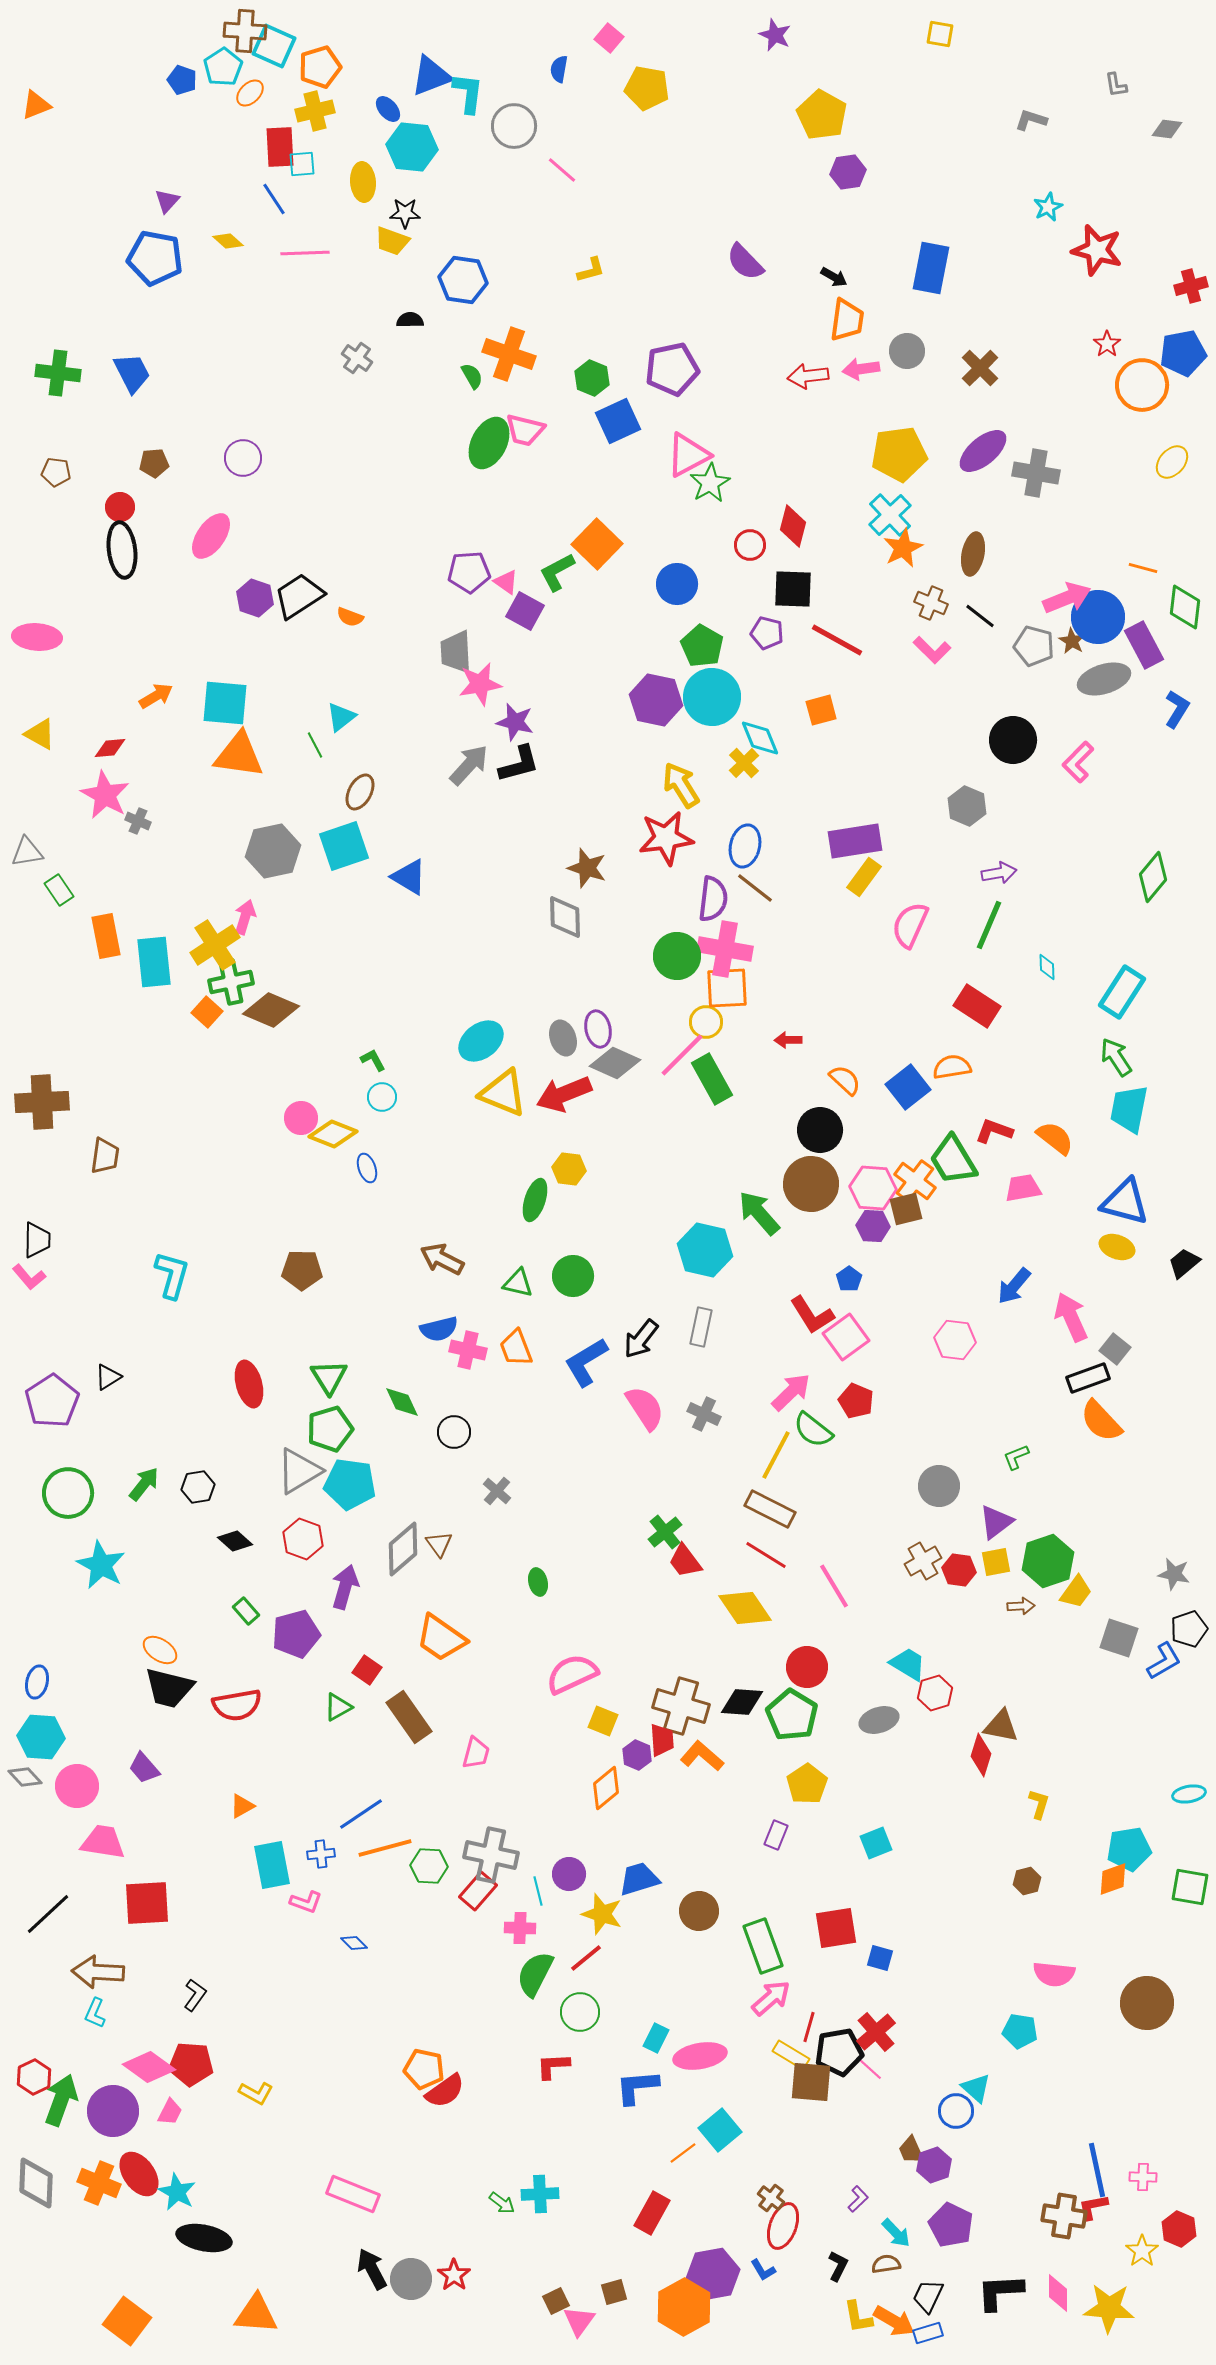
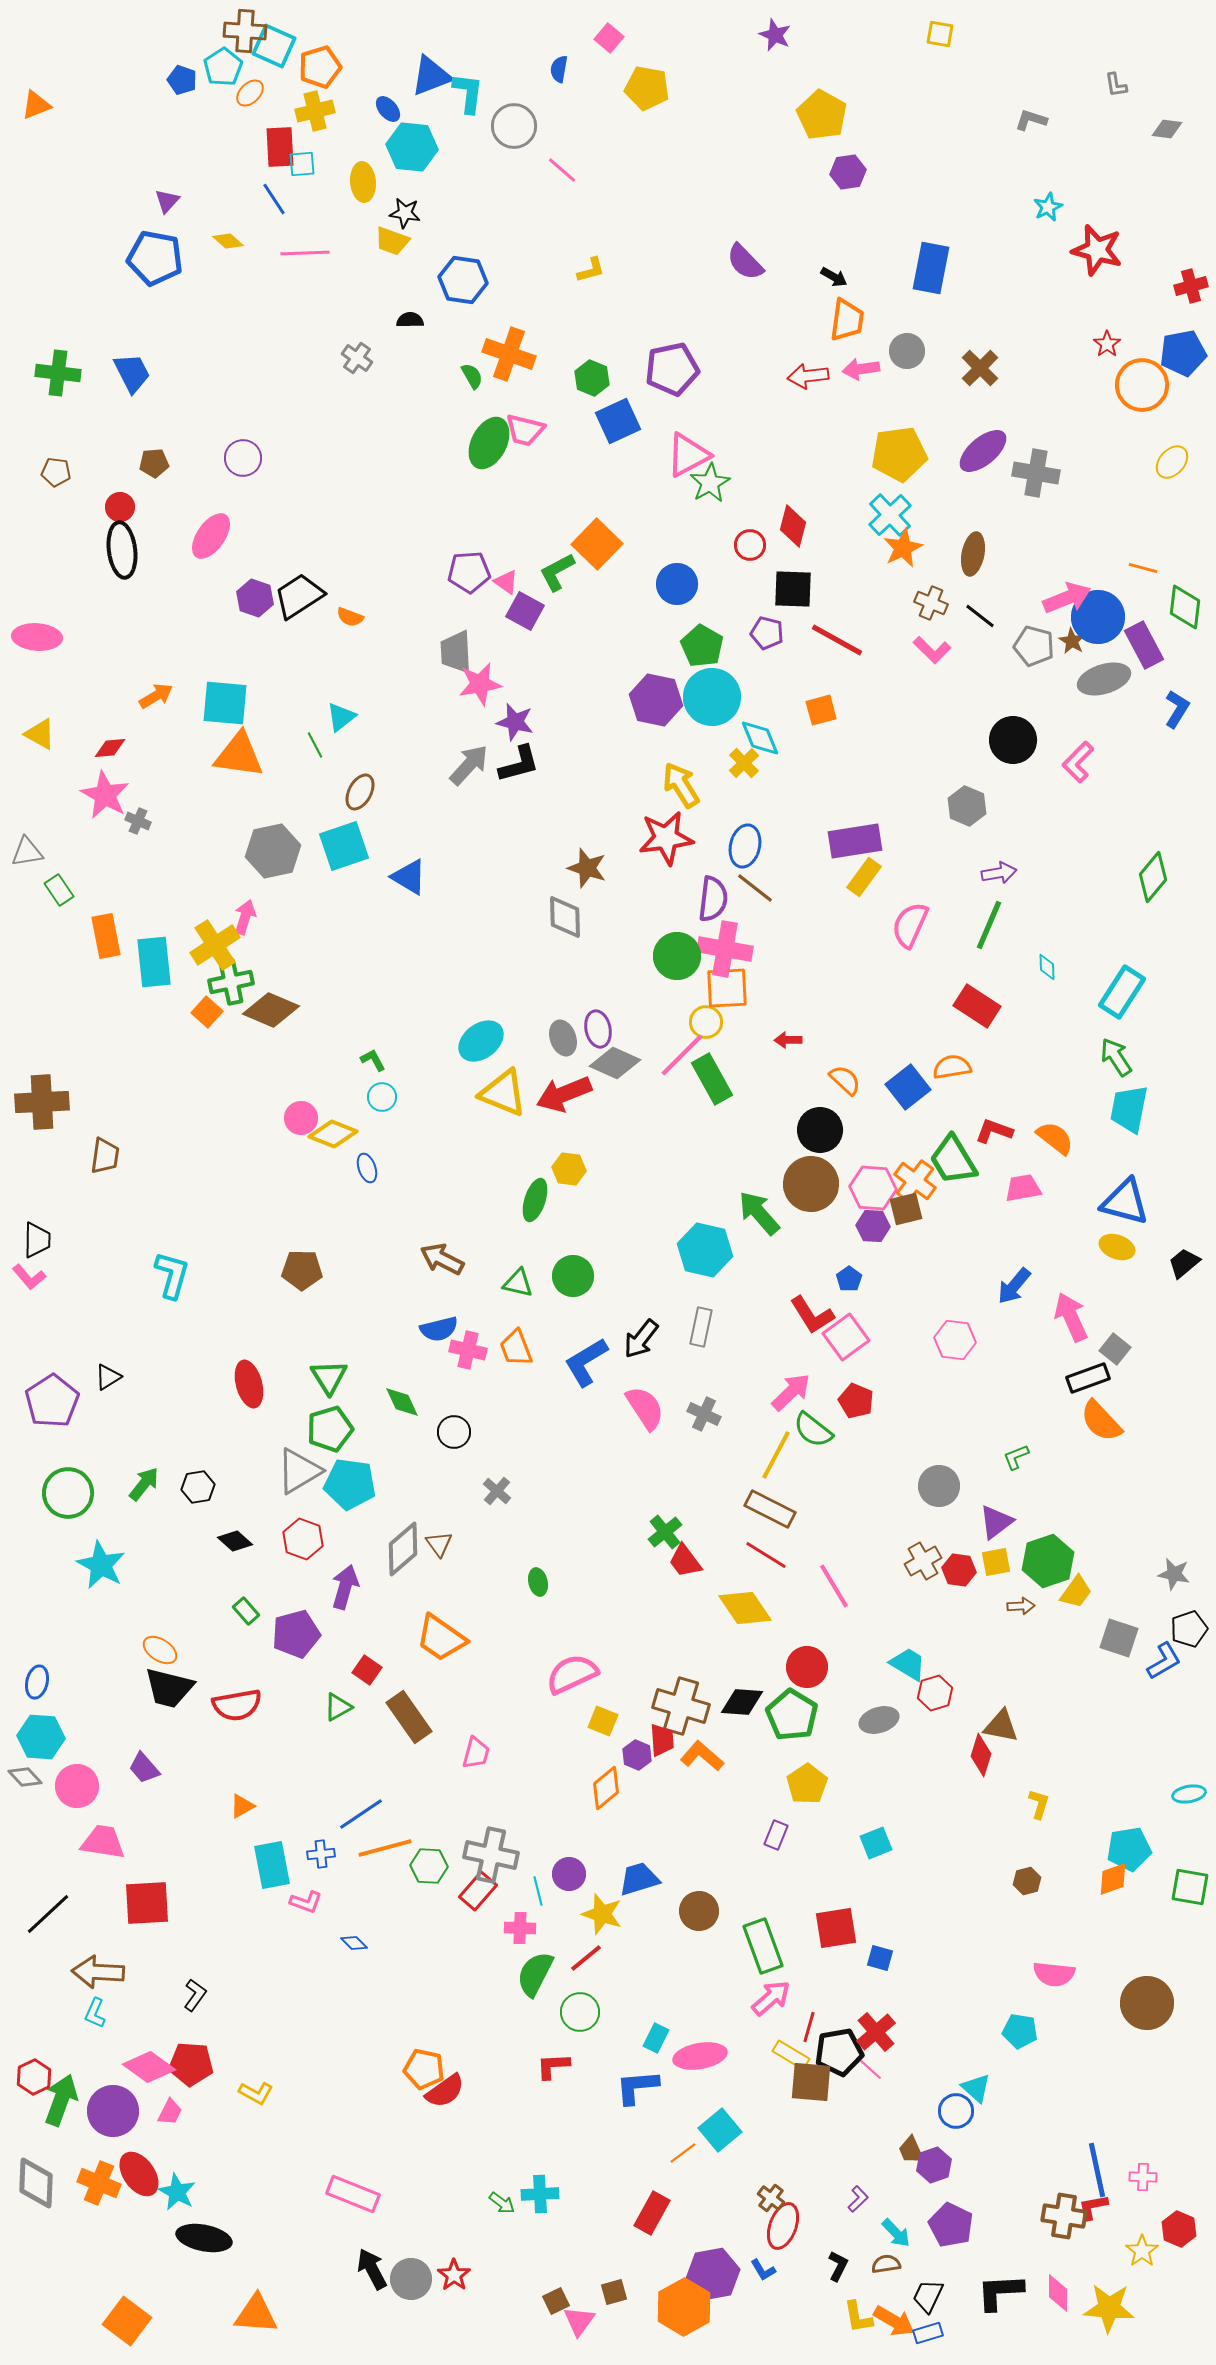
black star at (405, 213): rotated 8 degrees clockwise
